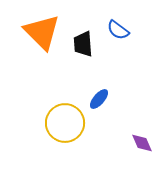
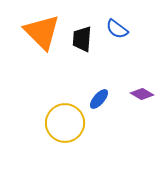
blue semicircle: moved 1 px left, 1 px up
black trapezoid: moved 1 px left, 5 px up; rotated 8 degrees clockwise
purple diamond: moved 49 px up; rotated 35 degrees counterclockwise
